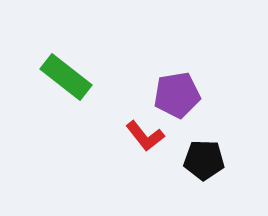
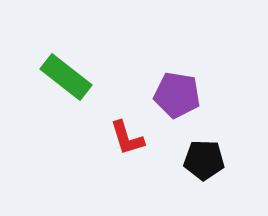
purple pentagon: rotated 18 degrees clockwise
red L-shape: moved 18 px left, 2 px down; rotated 21 degrees clockwise
